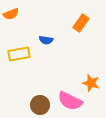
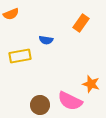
yellow rectangle: moved 1 px right, 2 px down
orange star: moved 1 px down
